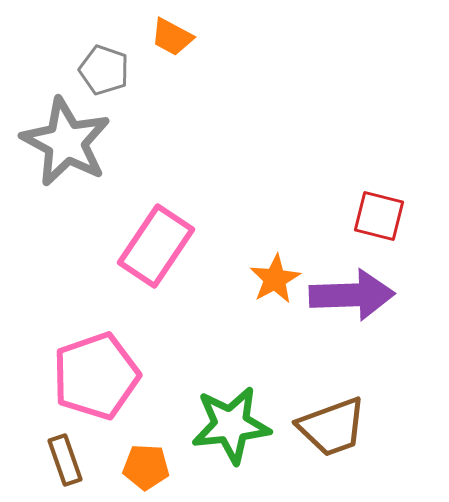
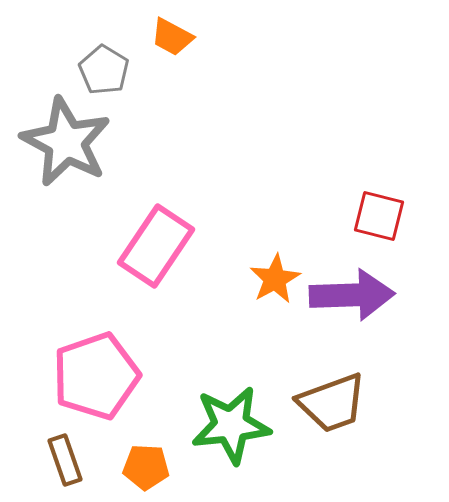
gray pentagon: rotated 12 degrees clockwise
brown trapezoid: moved 24 px up
